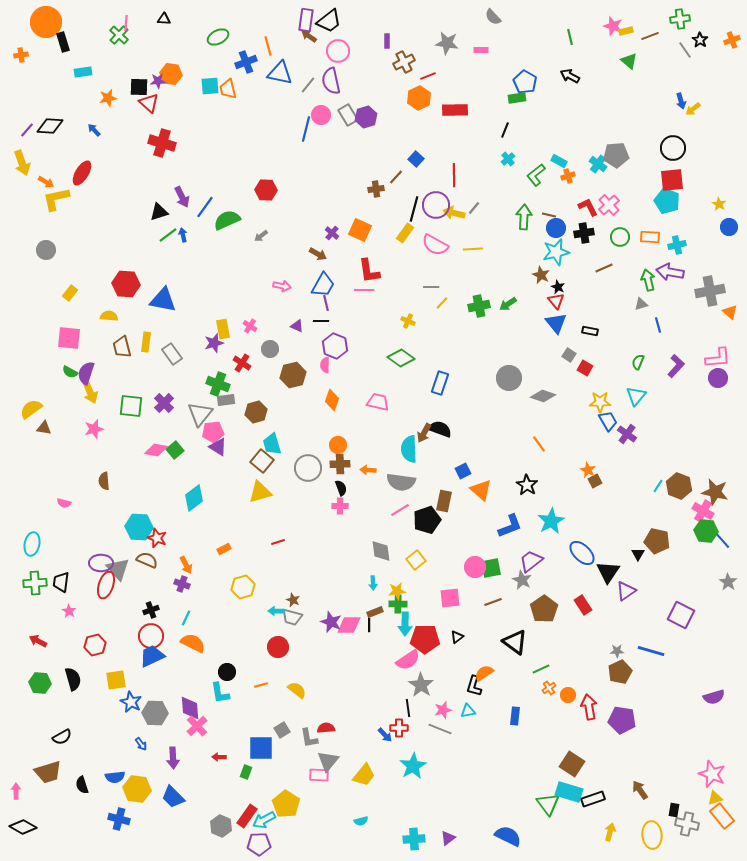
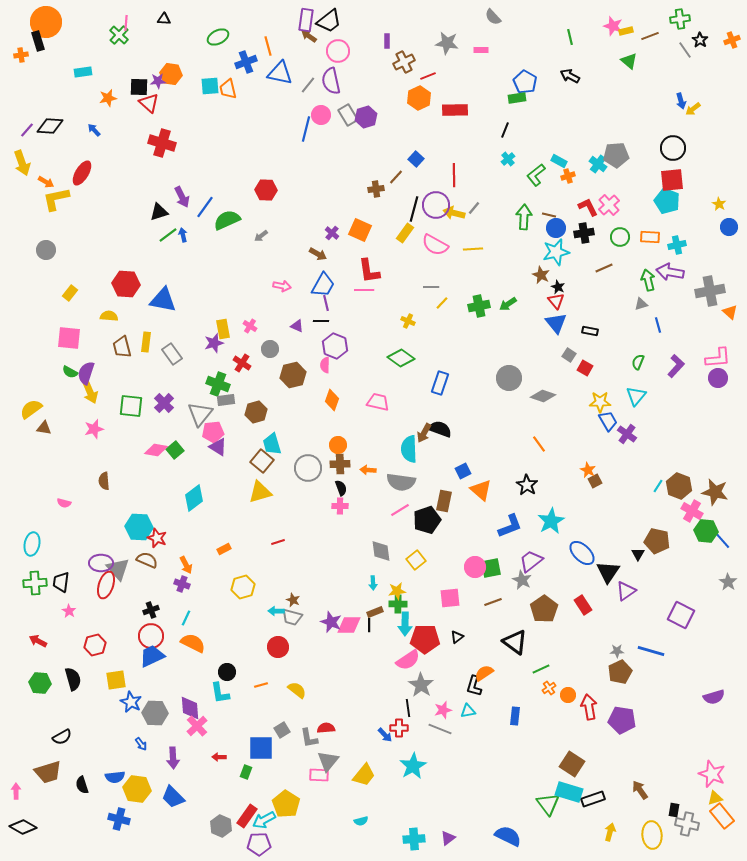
black rectangle at (63, 42): moved 25 px left, 1 px up
pink cross at (703, 511): moved 11 px left
